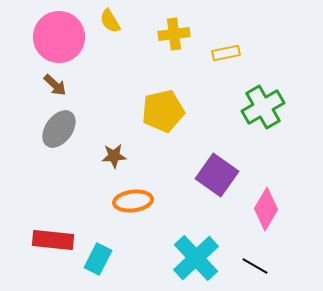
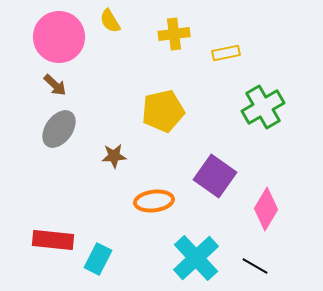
purple square: moved 2 px left, 1 px down
orange ellipse: moved 21 px right
